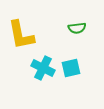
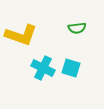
yellow L-shape: rotated 60 degrees counterclockwise
cyan square: rotated 30 degrees clockwise
